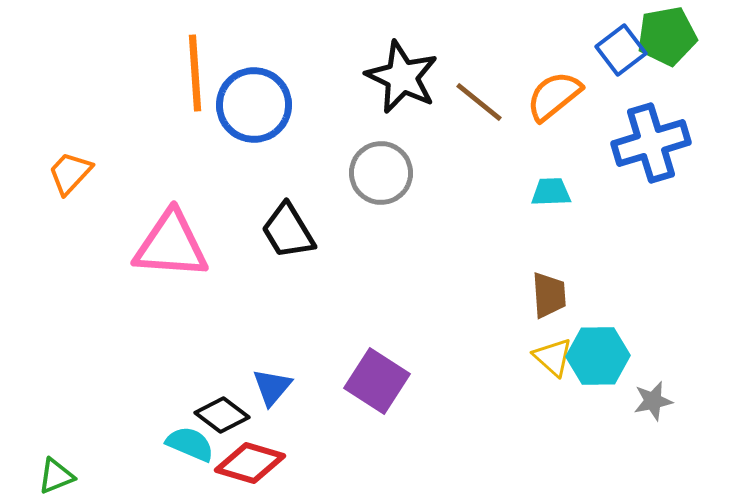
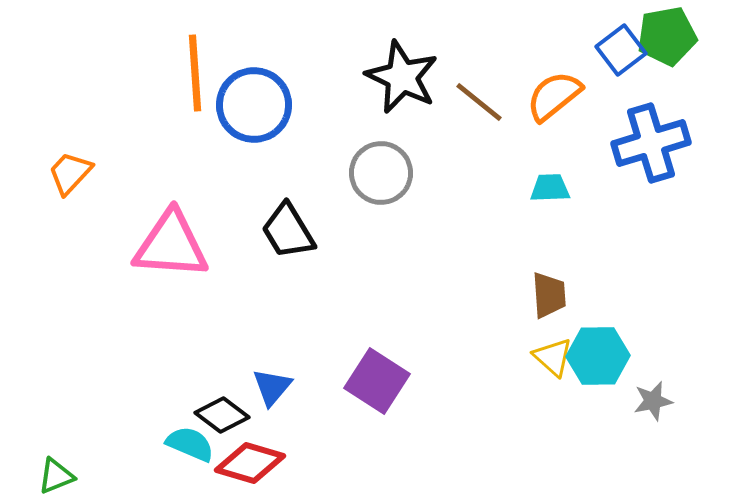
cyan trapezoid: moved 1 px left, 4 px up
